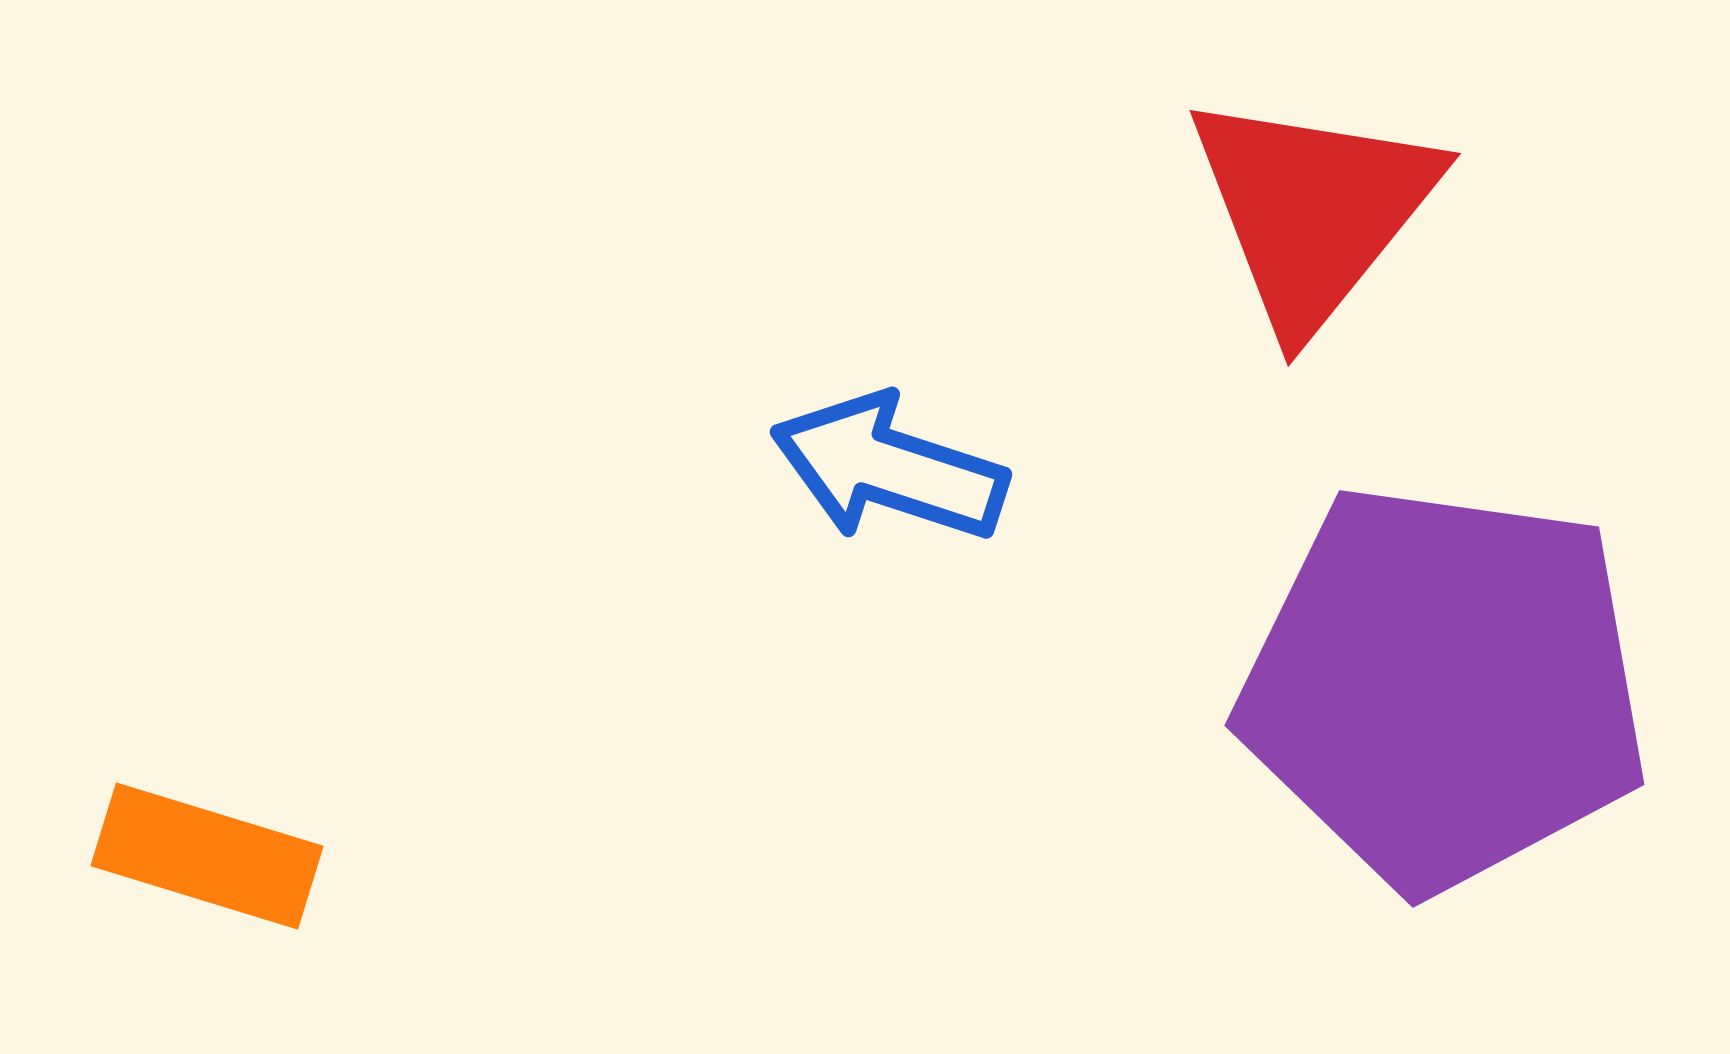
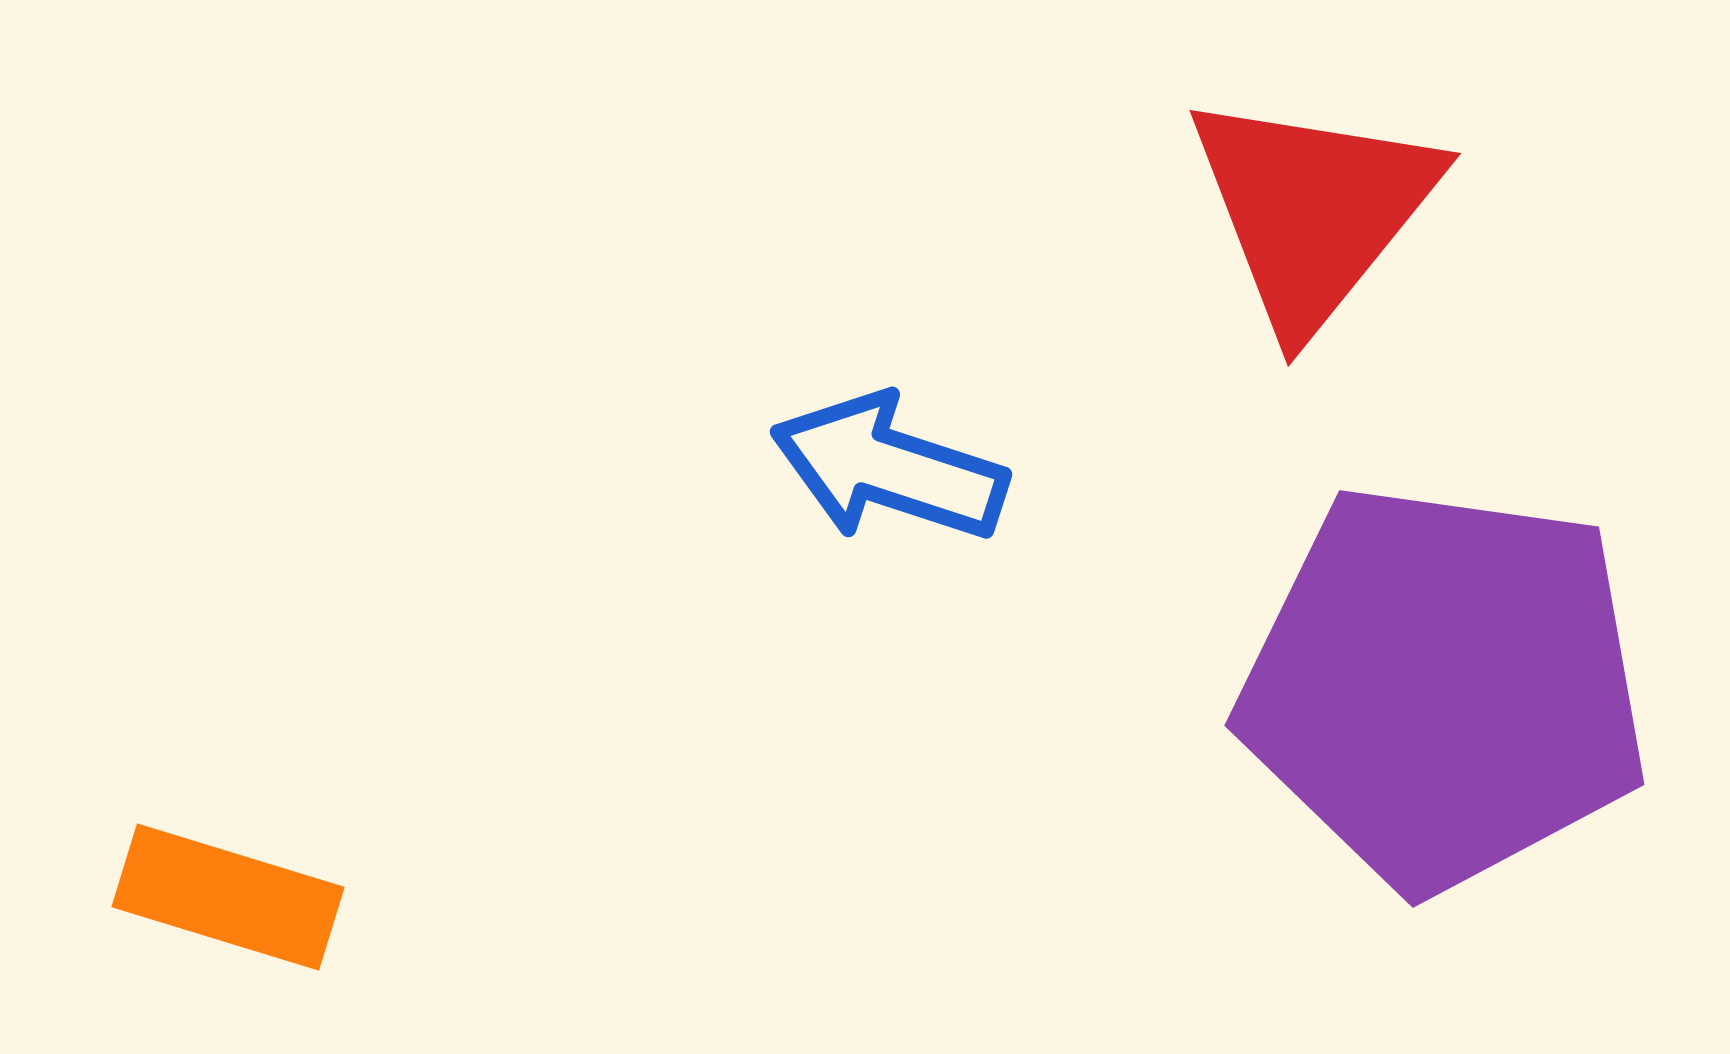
orange rectangle: moved 21 px right, 41 px down
